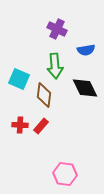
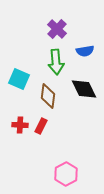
purple cross: rotated 18 degrees clockwise
blue semicircle: moved 1 px left, 1 px down
green arrow: moved 1 px right, 4 px up
black diamond: moved 1 px left, 1 px down
brown diamond: moved 4 px right, 1 px down
red rectangle: rotated 14 degrees counterclockwise
pink hexagon: moved 1 px right; rotated 25 degrees clockwise
